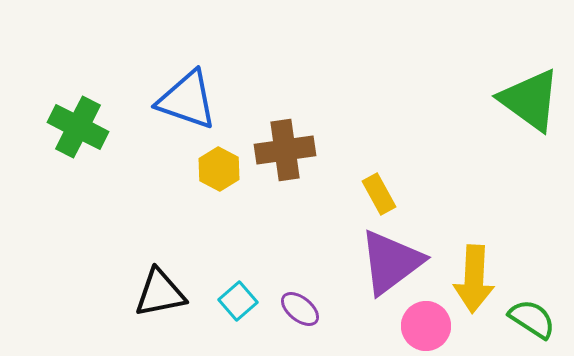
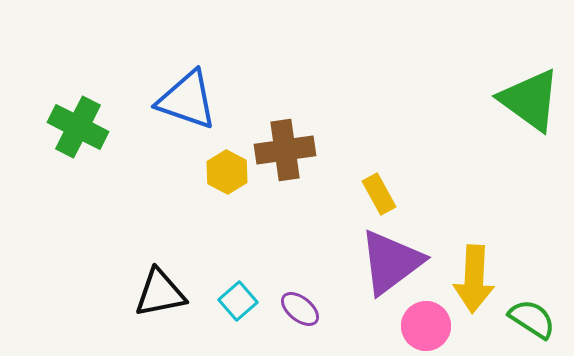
yellow hexagon: moved 8 px right, 3 px down
